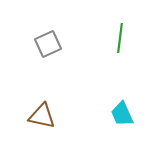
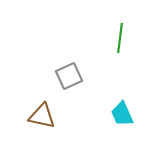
gray square: moved 21 px right, 32 px down
